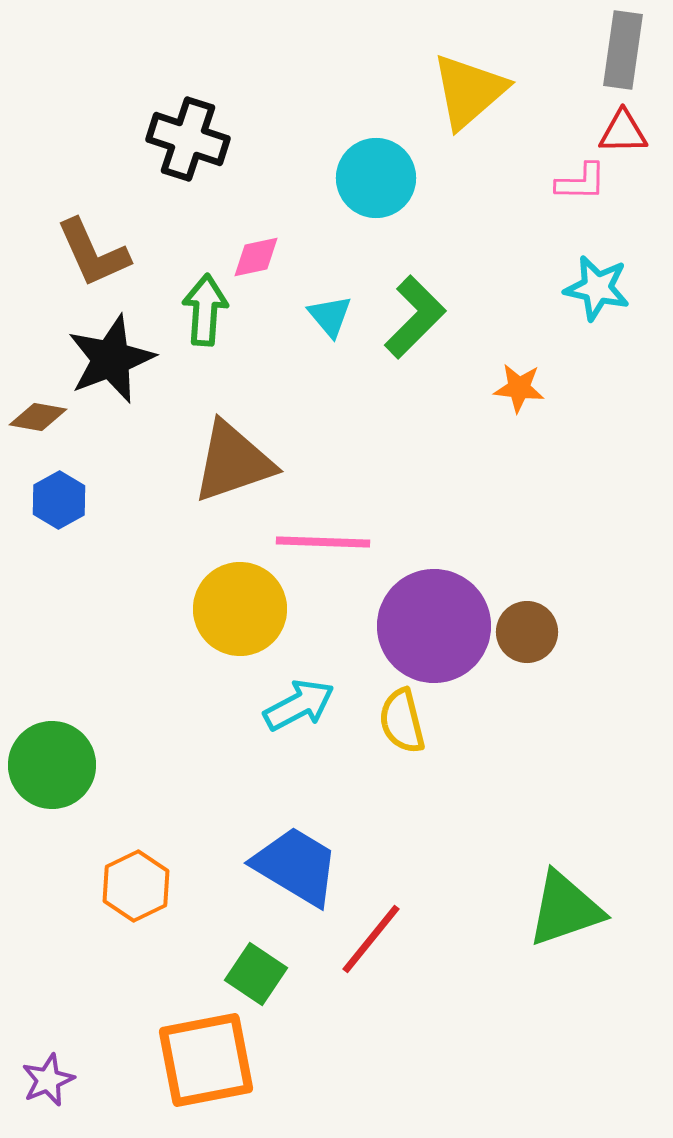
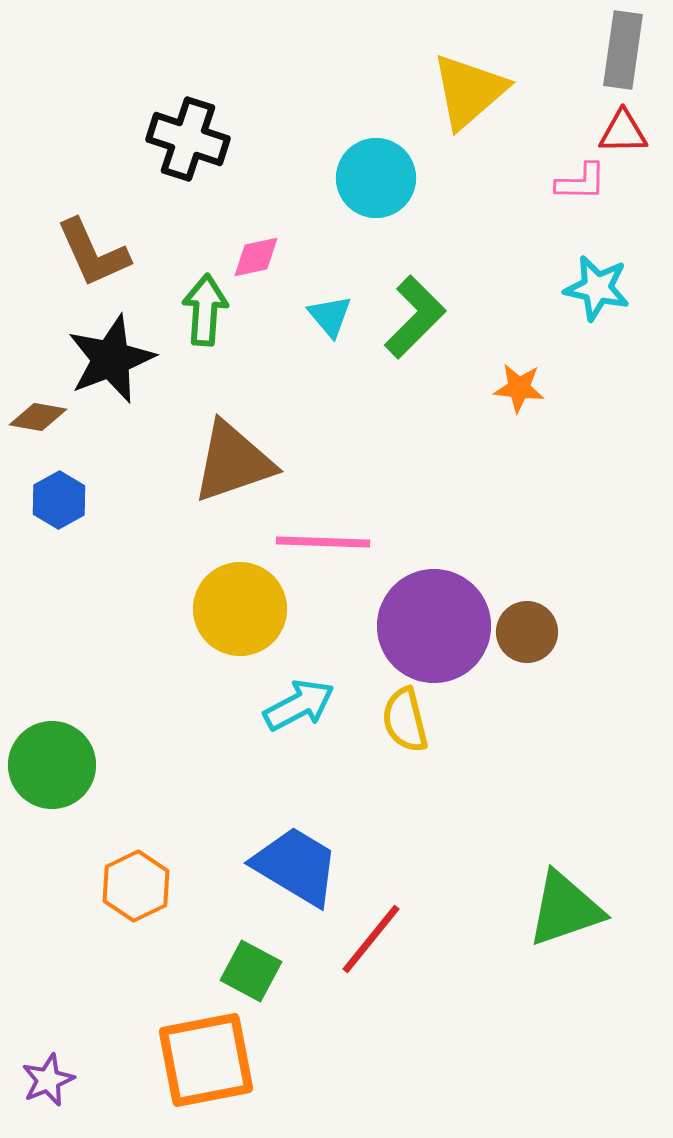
yellow semicircle: moved 3 px right, 1 px up
green square: moved 5 px left, 3 px up; rotated 6 degrees counterclockwise
